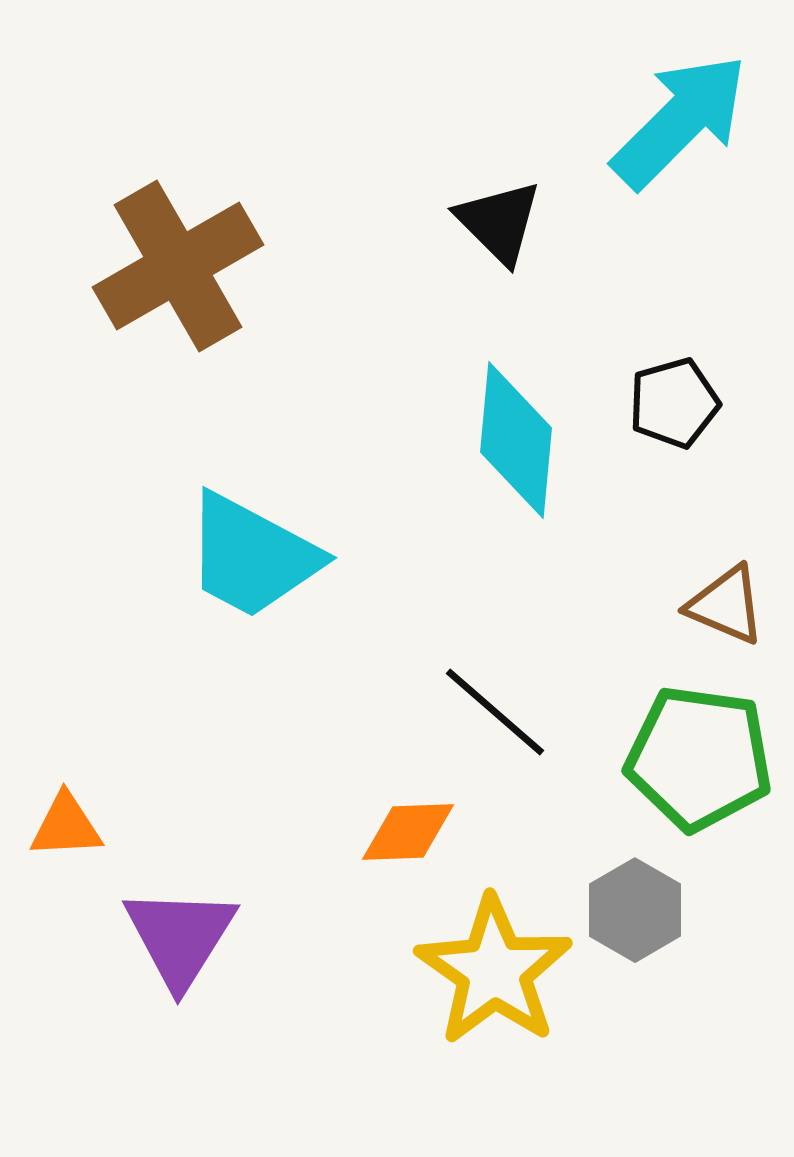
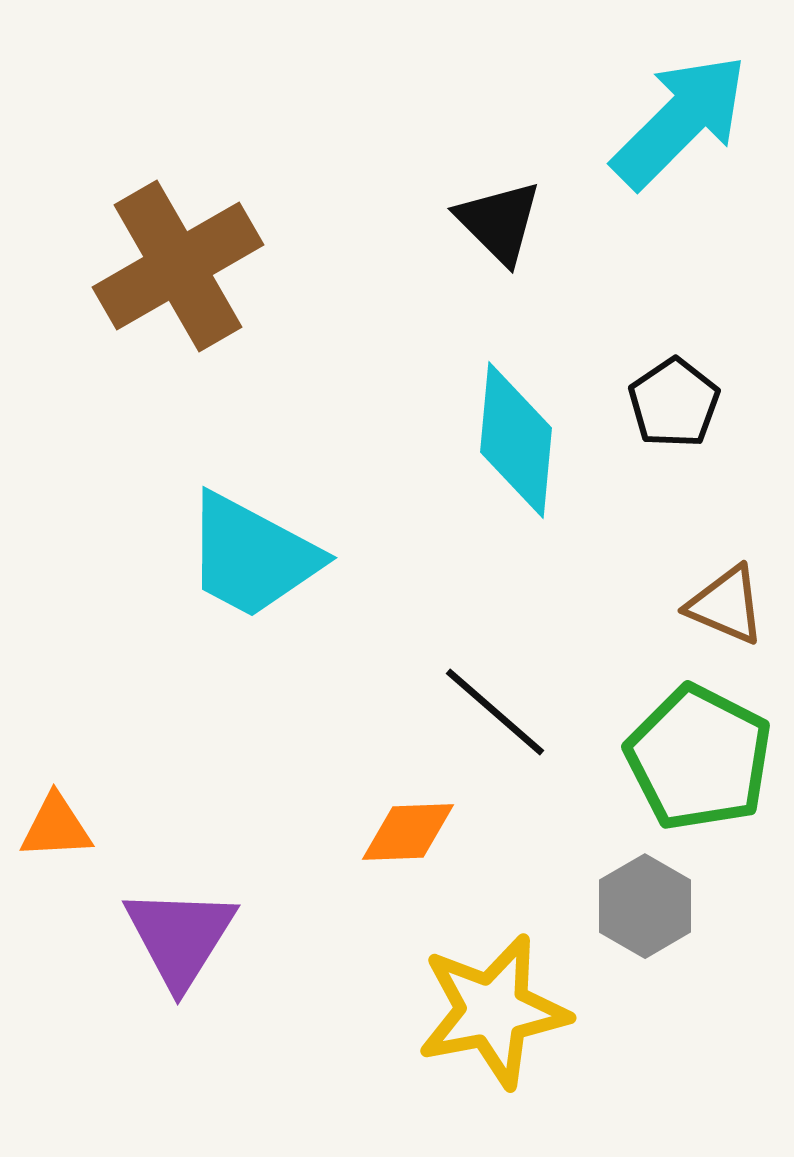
black pentagon: rotated 18 degrees counterclockwise
green pentagon: rotated 19 degrees clockwise
orange triangle: moved 10 px left, 1 px down
gray hexagon: moved 10 px right, 4 px up
yellow star: moved 1 px left, 40 px down; rotated 26 degrees clockwise
